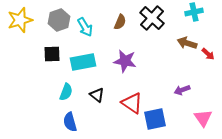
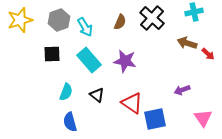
cyan rectangle: moved 6 px right, 2 px up; rotated 60 degrees clockwise
